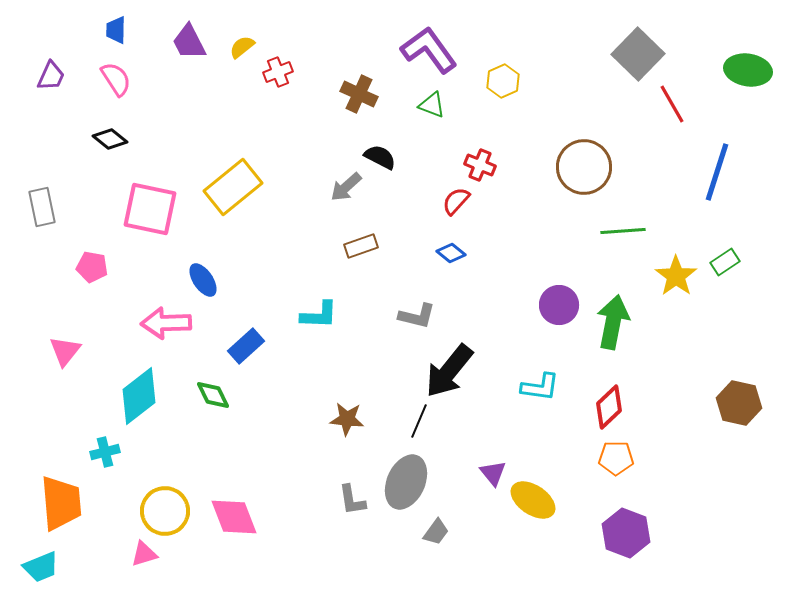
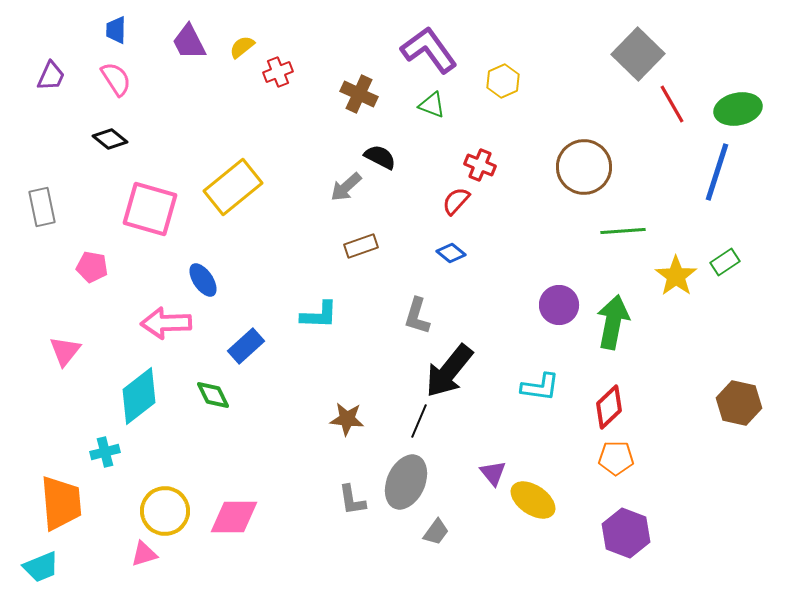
green ellipse at (748, 70): moved 10 px left, 39 px down; rotated 21 degrees counterclockwise
pink square at (150, 209): rotated 4 degrees clockwise
gray L-shape at (417, 316): rotated 93 degrees clockwise
pink diamond at (234, 517): rotated 69 degrees counterclockwise
